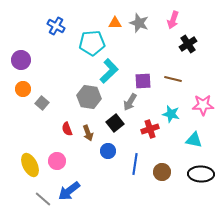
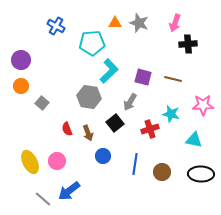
pink arrow: moved 2 px right, 3 px down
black cross: rotated 30 degrees clockwise
purple square: moved 4 px up; rotated 18 degrees clockwise
orange circle: moved 2 px left, 3 px up
blue circle: moved 5 px left, 5 px down
yellow ellipse: moved 3 px up
